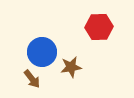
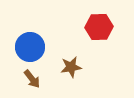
blue circle: moved 12 px left, 5 px up
